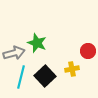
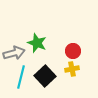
red circle: moved 15 px left
